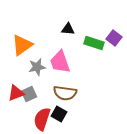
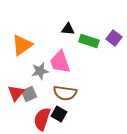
green rectangle: moved 5 px left, 2 px up
gray star: moved 3 px right, 4 px down
red triangle: rotated 30 degrees counterclockwise
